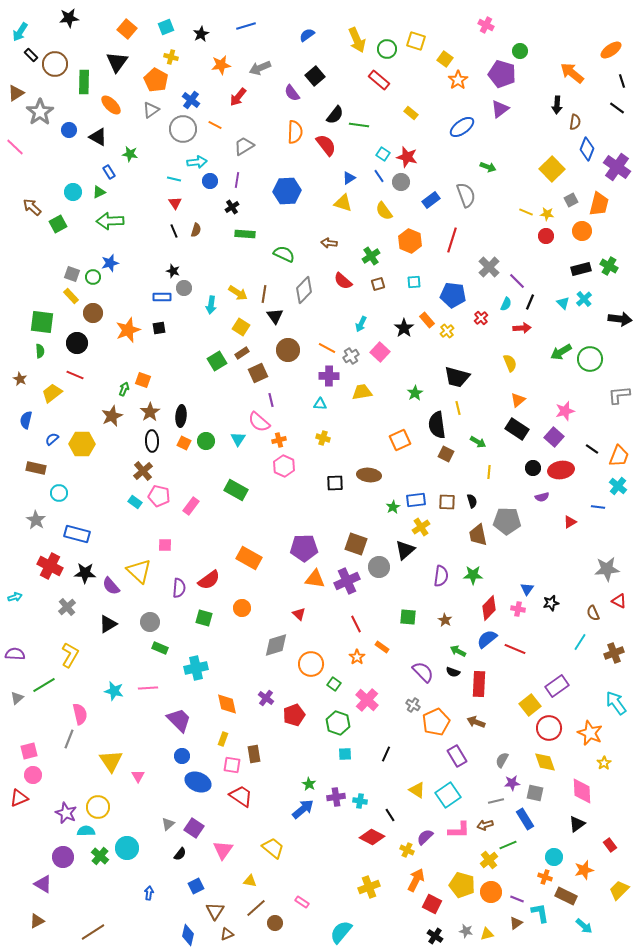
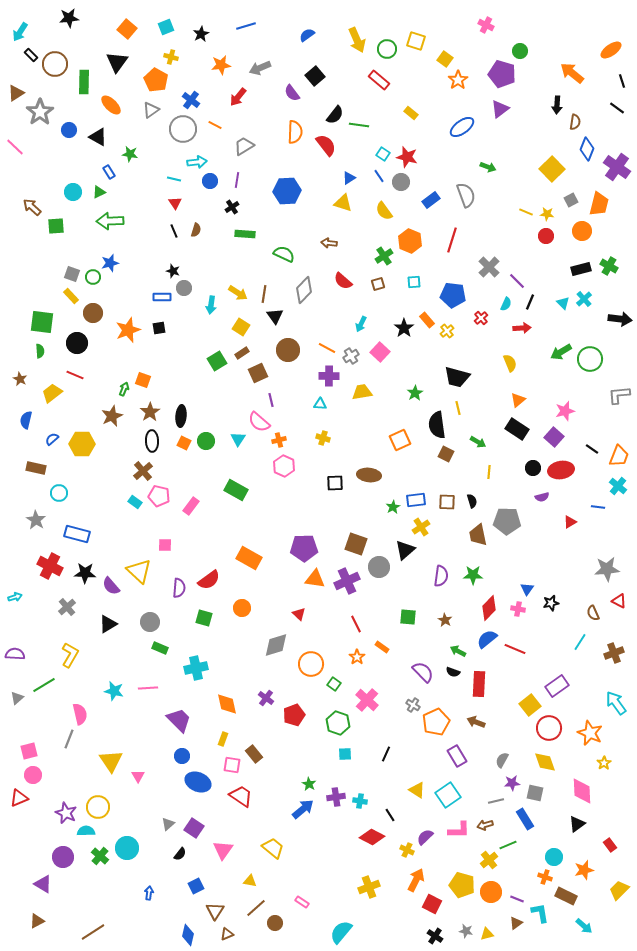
green square at (58, 224): moved 2 px left, 2 px down; rotated 24 degrees clockwise
green cross at (371, 256): moved 13 px right
brown rectangle at (254, 754): rotated 30 degrees counterclockwise
